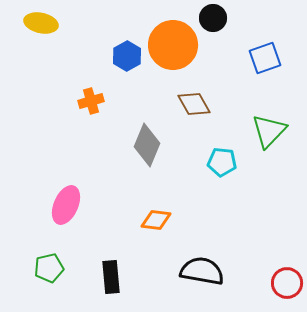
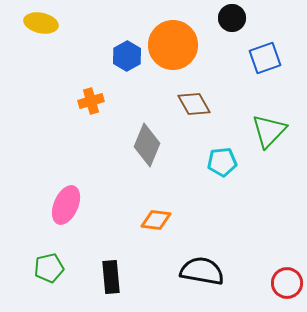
black circle: moved 19 px right
cyan pentagon: rotated 12 degrees counterclockwise
